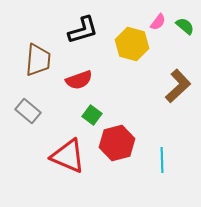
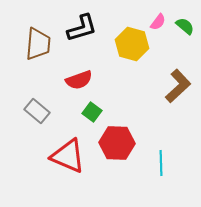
black L-shape: moved 1 px left, 2 px up
brown trapezoid: moved 16 px up
gray rectangle: moved 9 px right
green square: moved 3 px up
red hexagon: rotated 16 degrees clockwise
cyan line: moved 1 px left, 3 px down
